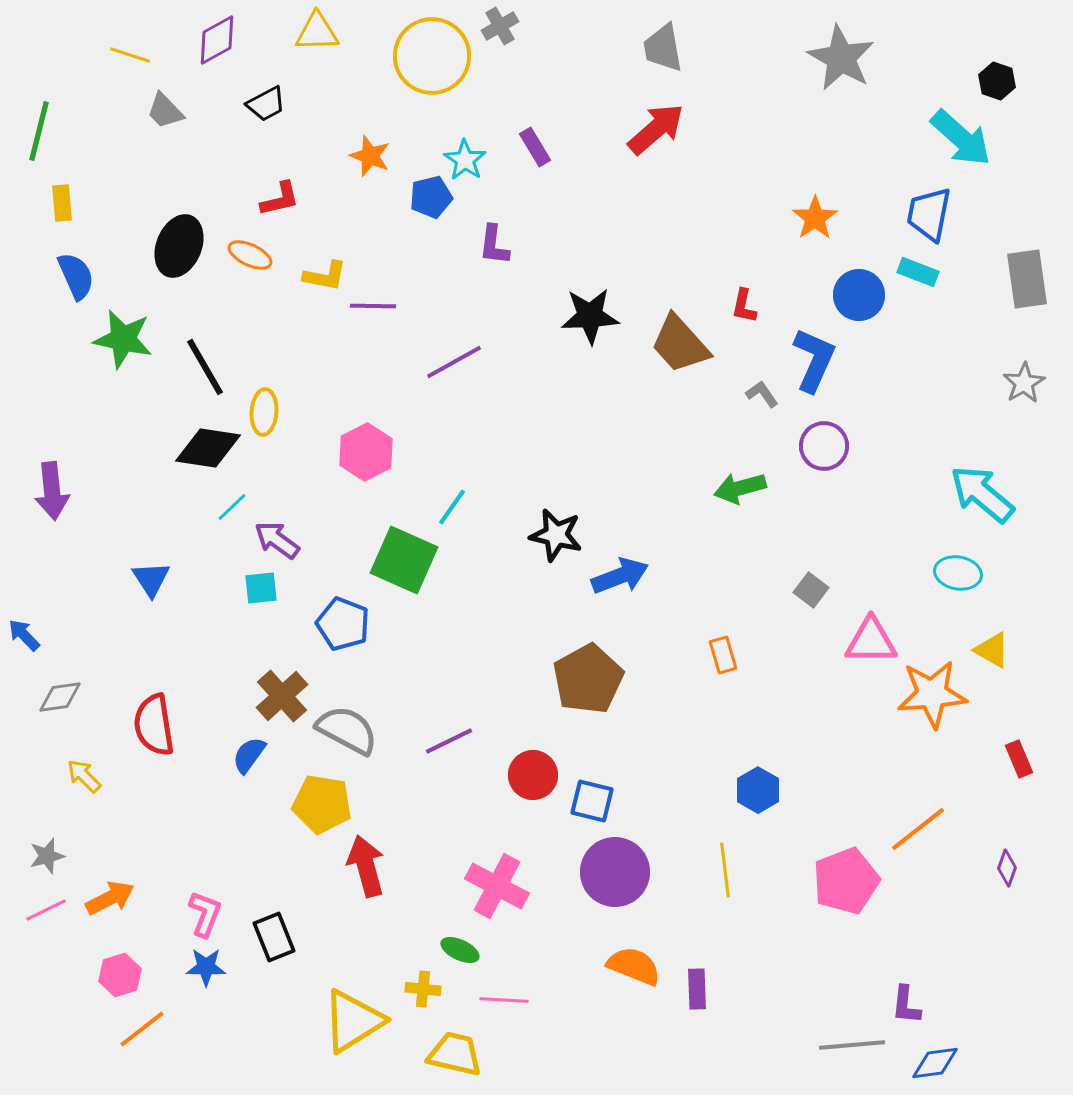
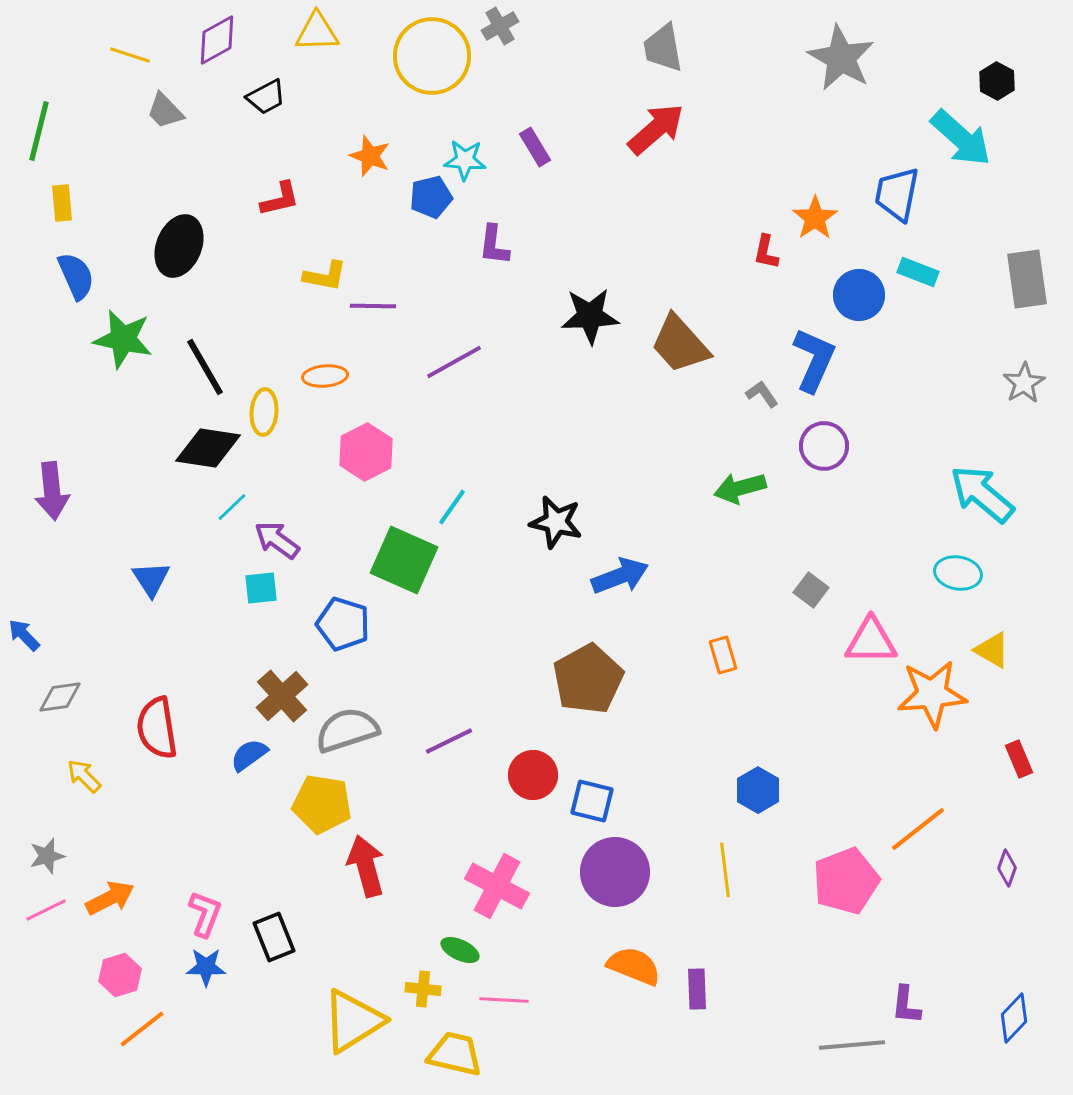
black hexagon at (997, 81): rotated 9 degrees clockwise
black trapezoid at (266, 104): moved 7 px up
cyan star at (465, 160): rotated 30 degrees counterclockwise
blue trapezoid at (929, 214): moved 32 px left, 20 px up
orange ellipse at (250, 255): moved 75 px right, 121 px down; rotated 30 degrees counterclockwise
red L-shape at (744, 306): moved 22 px right, 54 px up
black star at (556, 535): moved 13 px up
blue pentagon at (343, 624): rotated 4 degrees counterclockwise
red semicircle at (154, 725): moved 3 px right, 3 px down
gray semicircle at (347, 730): rotated 46 degrees counterclockwise
blue semicircle at (249, 755): rotated 18 degrees clockwise
blue diamond at (935, 1063): moved 79 px right, 45 px up; rotated 39 degrees counterclockwise
